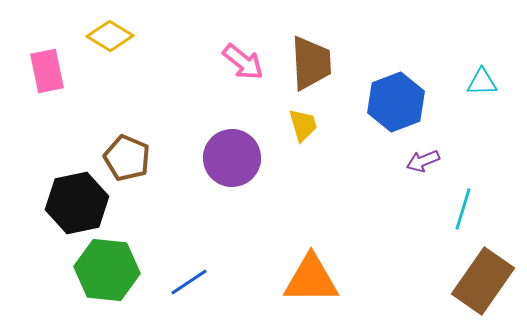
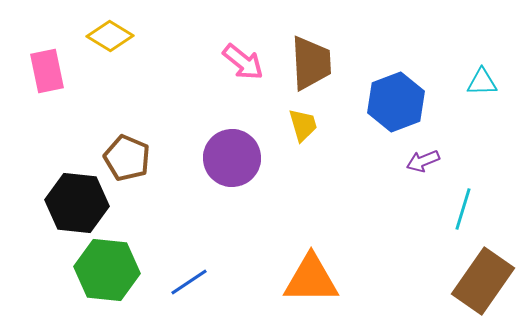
black hexagon: rotated 18 degrees clockwise
